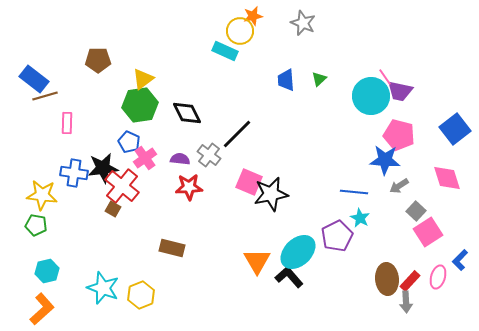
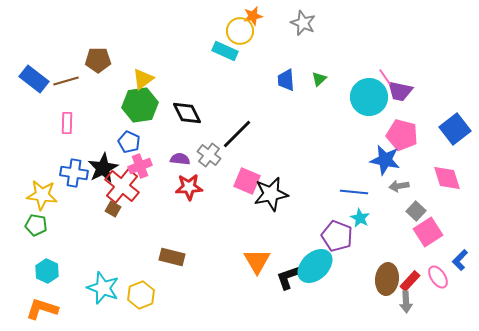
brown line at (45, 96): moved 21 px right, 15 px up
cyan circle at (371, 96): moved 2 px left, 1 px down
pink pentagon at (399, 135): moved 3 px right
pink cross at (145, 158): moved 5 px left, 8 px down; rotated 15 degrees clockwise
blue star at (385, 160): rotated 8 degrees clockwise
black star at (103, 168): rotated 20 degrees counterclockwise
pink square at (249, 182): moved 2 px left, 1 px up
gray arrow at (399, 186): rotated 24 degrees clockwise
purple pentagon at (337, 236): rotated 24 degrees counterclockwise
brown rectangle at (172, 248): moved 9 px down
cyan ellipse at (298, 252): moved 17 px right, 14 px down
cyan hexagon at (47, 271): rotated 20 degrees counterclockwise
black L-shape at (289, 277): rotated 68 degrees counterclockwise
pink ellipse at (438, 277): rotated 50 degrees counterclockwise
brown ellipse at (387, 279): rotated 12 degrees clockwise
orange L-shape at (42, 309): rotated 120 degrees counterclockwise
